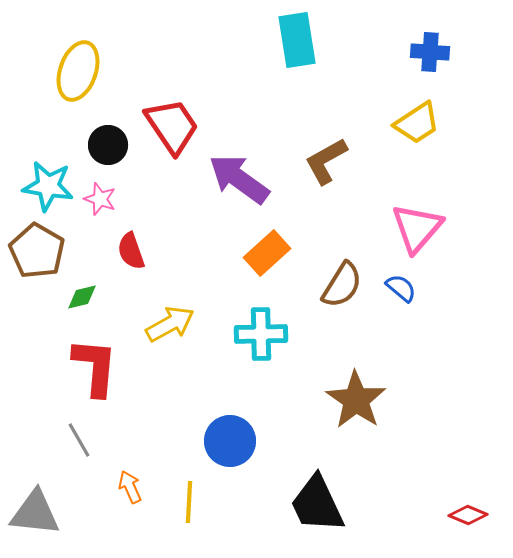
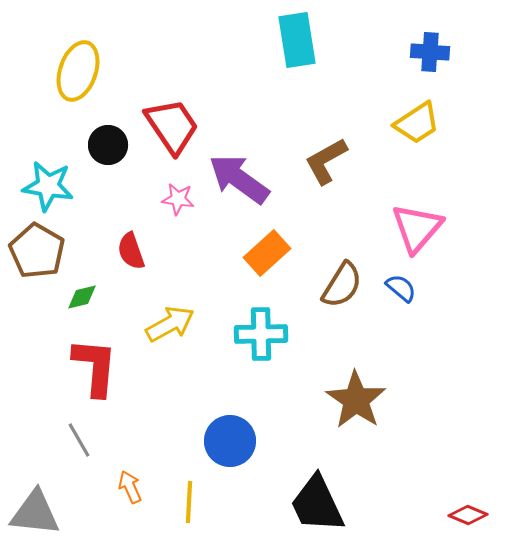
pink star: moved 78 px right; rotated 12 degrees counterclockwise
